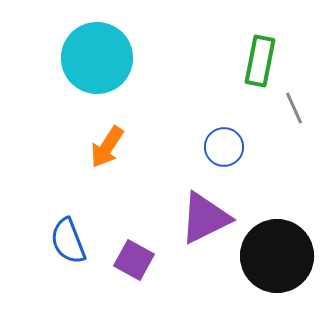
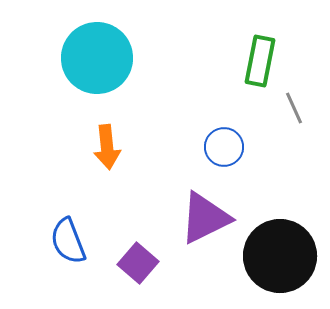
orange arrow: rotated 39 degrees counterclockwise
black circle: moved 3 px right
purple square: moved 4 px right, 3 px down; rotated 12 degrees clockwise
